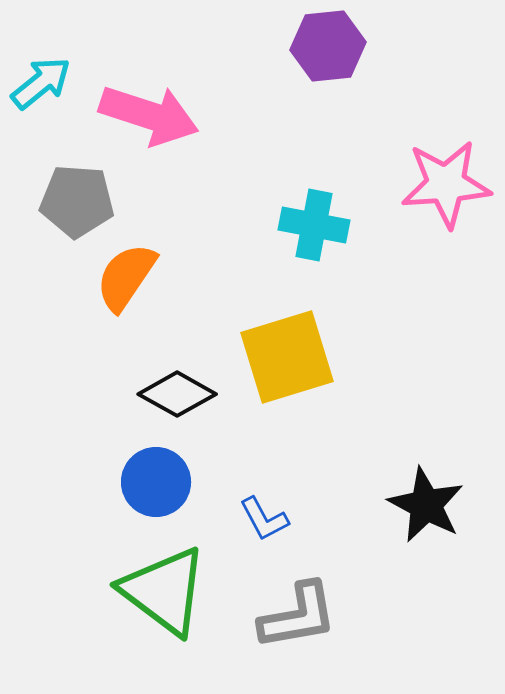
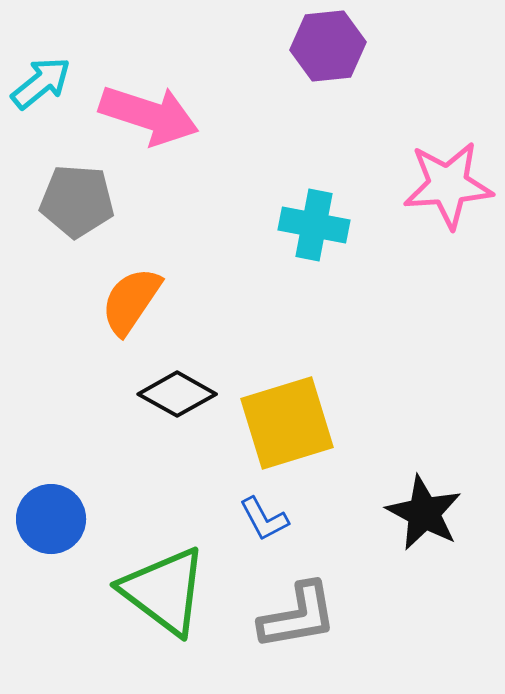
pink star: moved 2 px right, 1 px down
orange semicircle: moved 5 px right, 24 px down
yellow square: moved 66 px down
blue circle: moved 105 px left, 37 px down
black star: moved 2 px left, 8 px down
